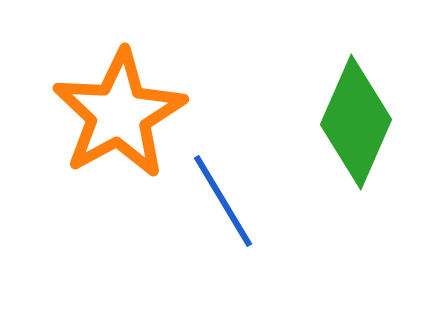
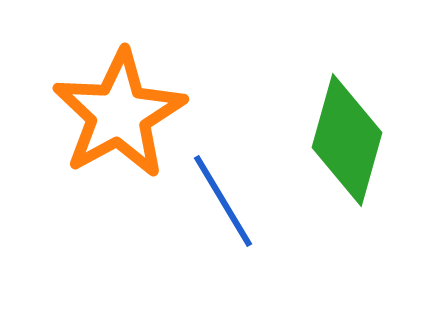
green diamond: moved 9 px left, 18 px down; rotated 8 degrees counterclockwise
